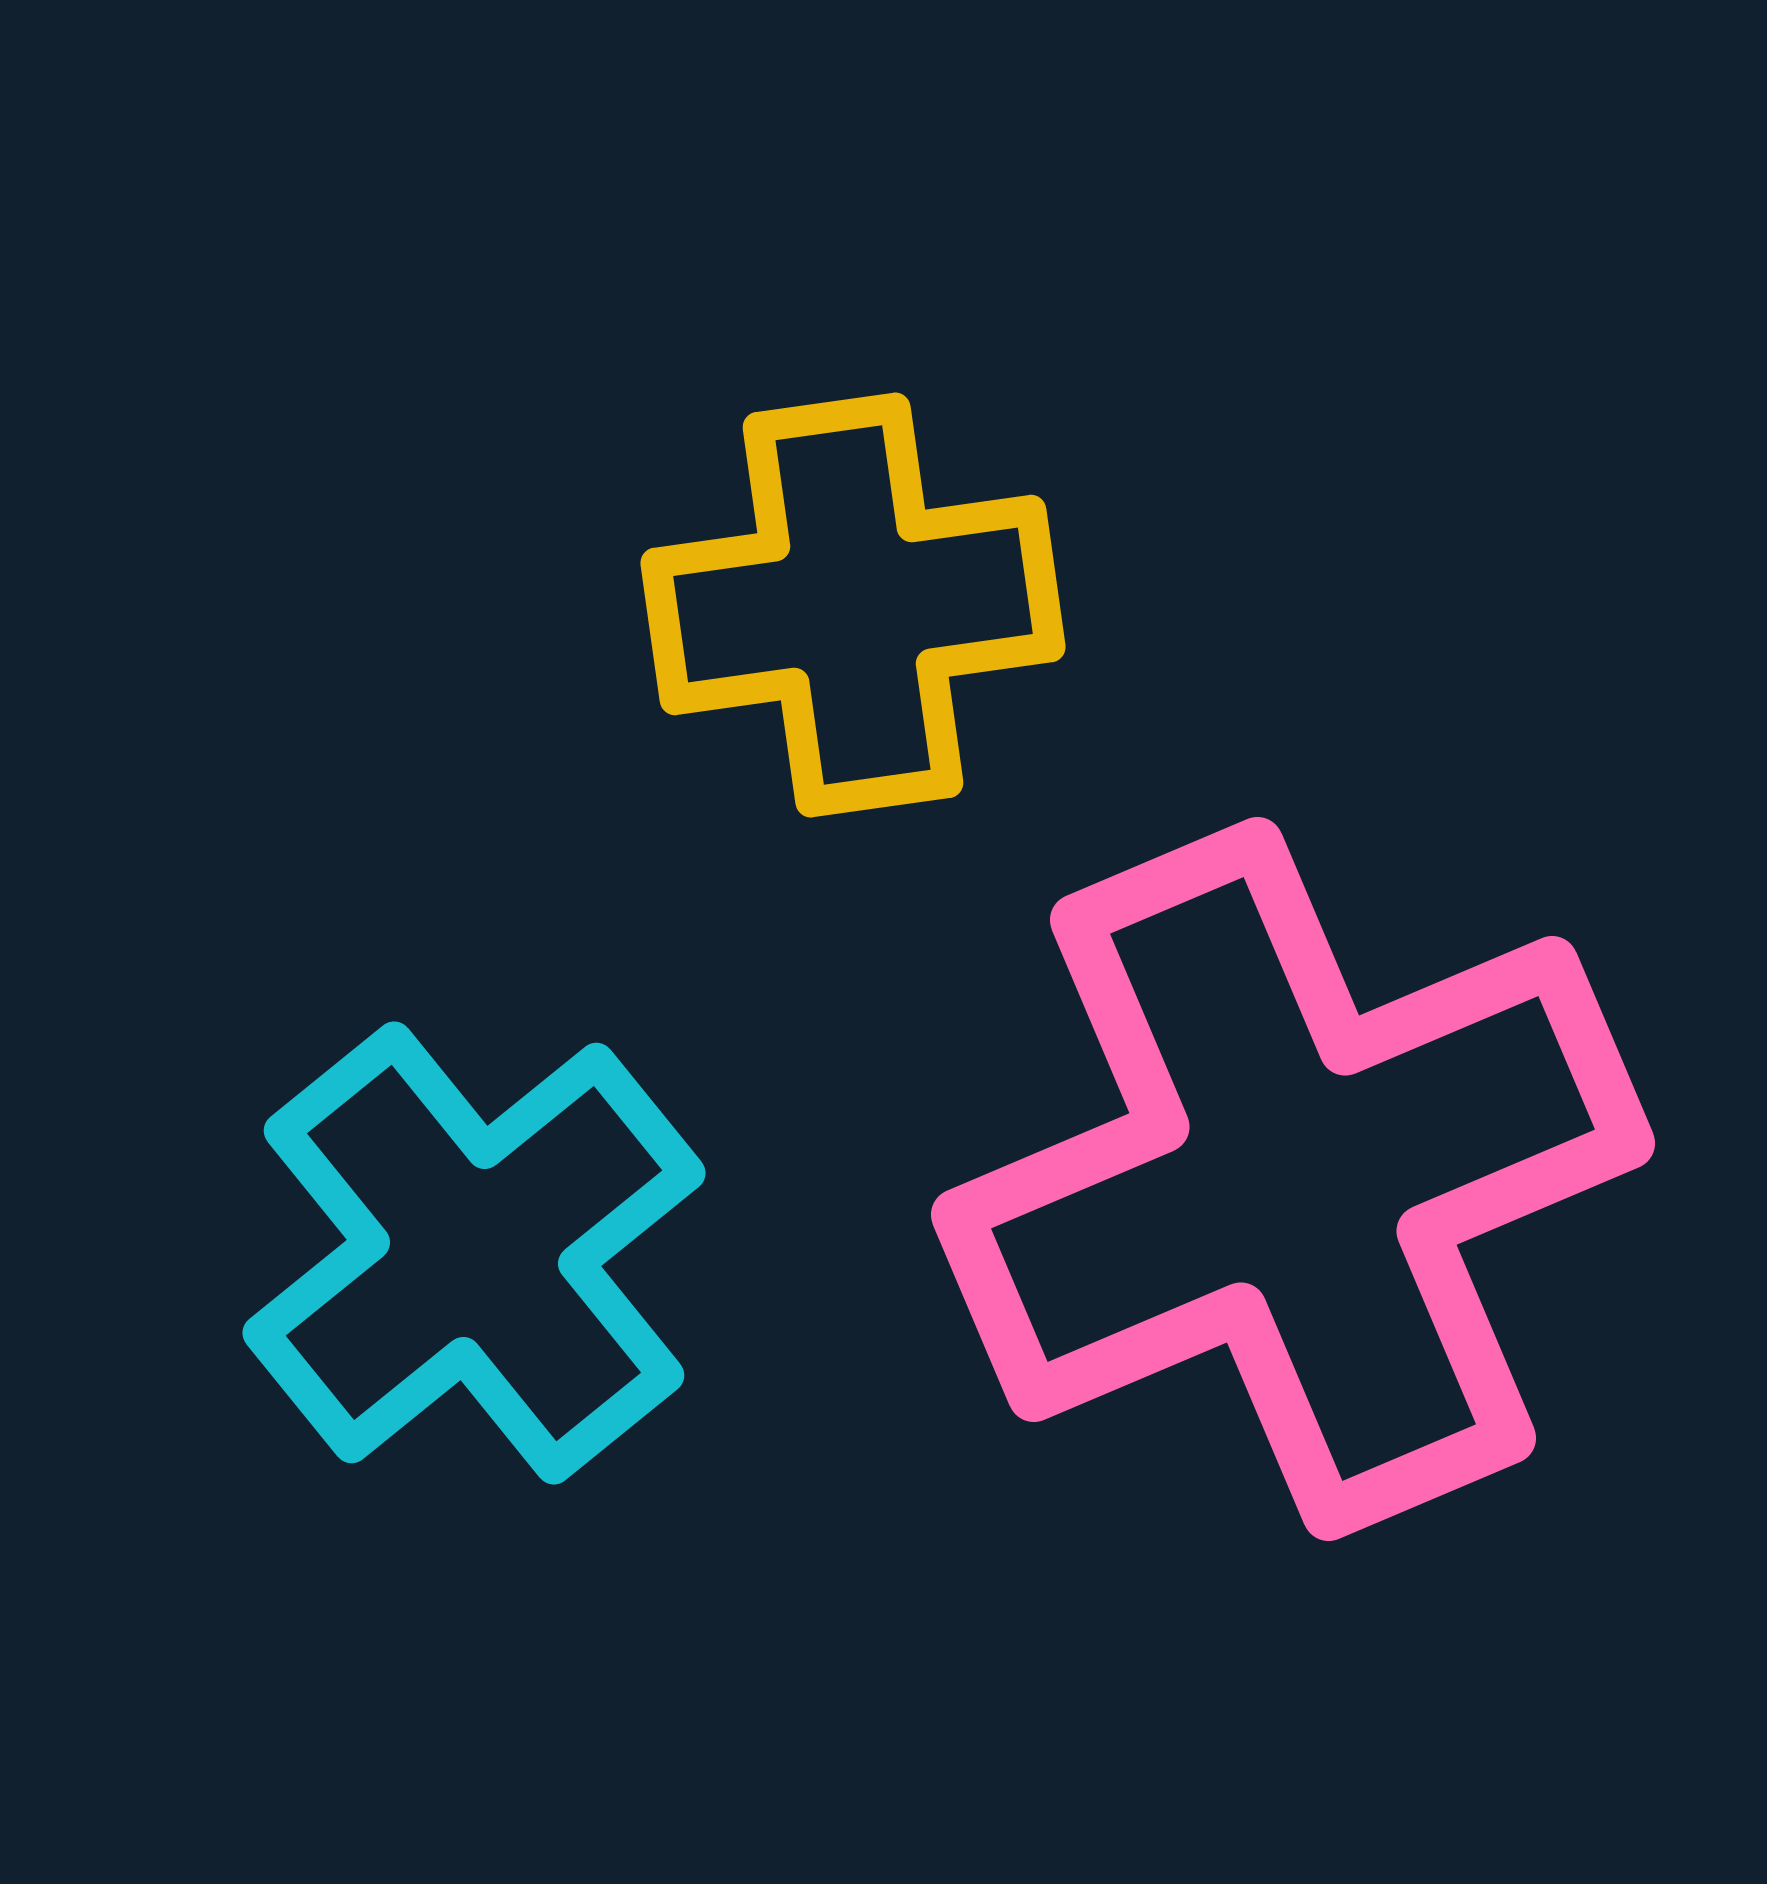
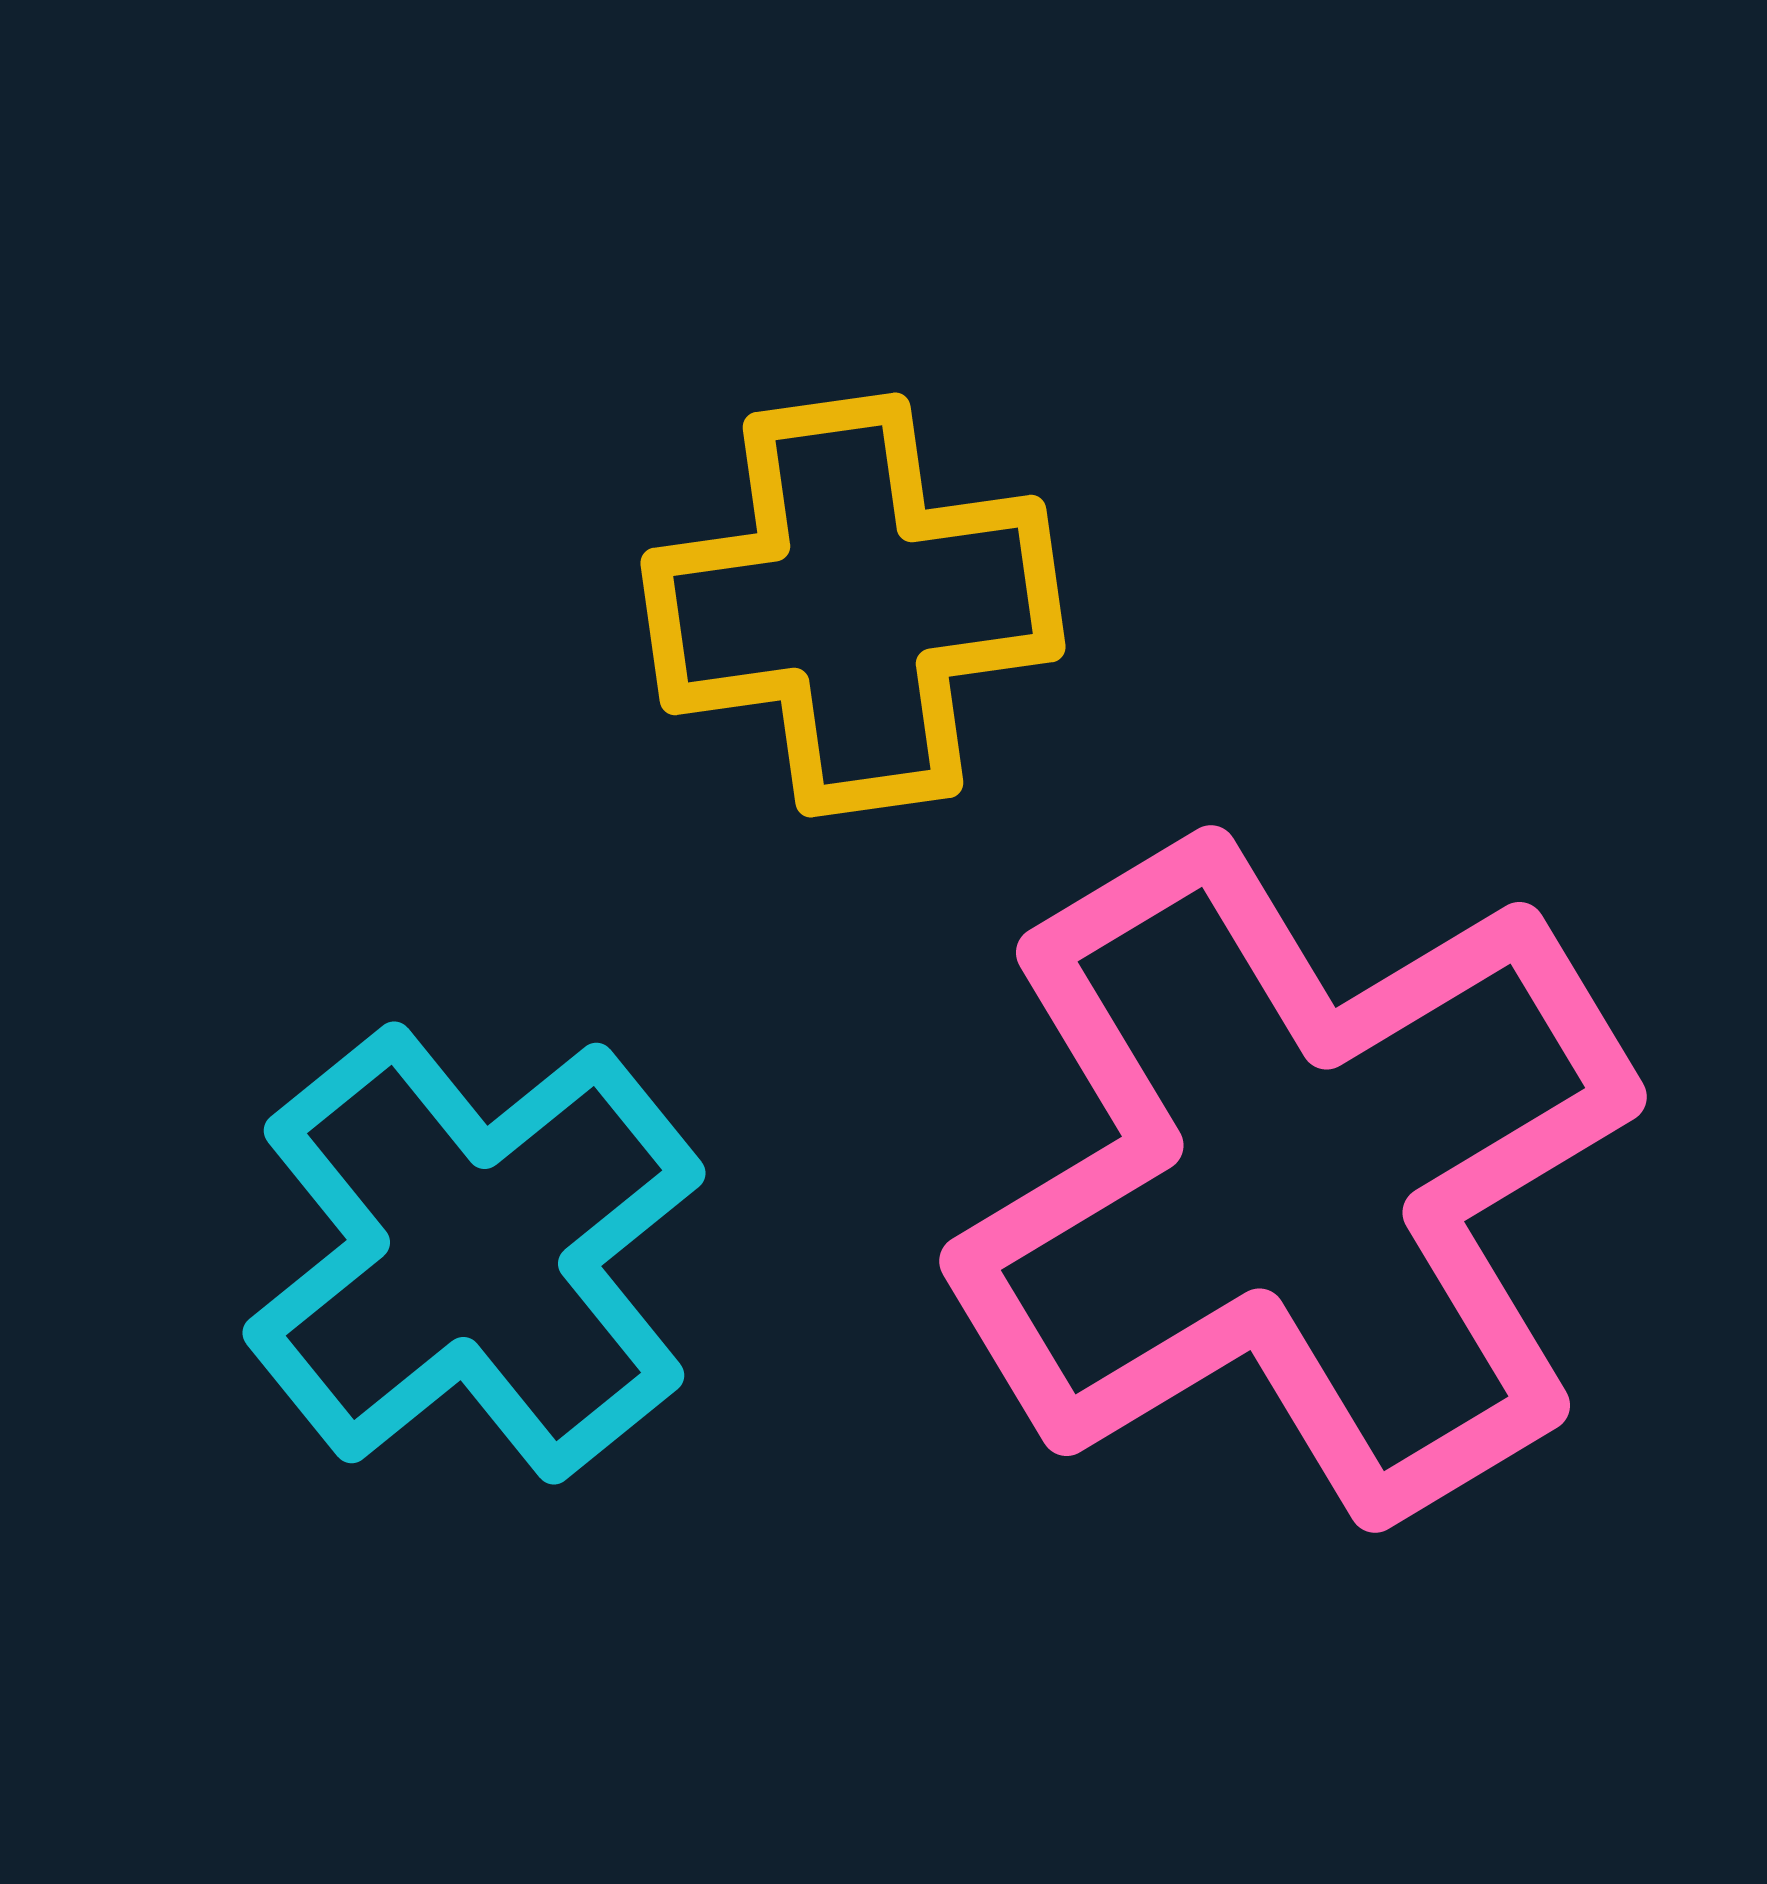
pink cross: rotated 8 degrees counterclockwise
